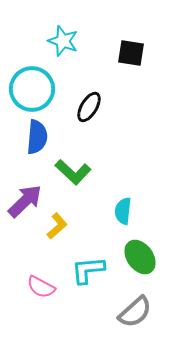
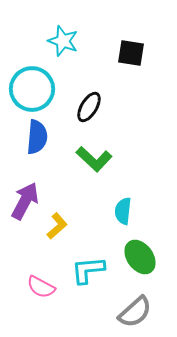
green L-shape: moved 21 px right, 13 px up
purple arrow: rotated 18 degrees counterclockwise
